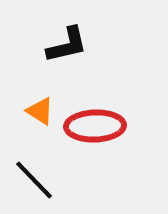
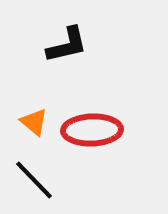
orange triangle: moved 6 px left, 11 px down; rotated 8 degrees clockwise
red ellipse: moved 3 px left, 4 px down
